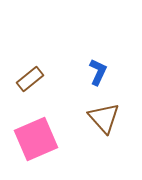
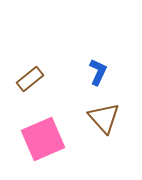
pink square: moved 7 px right
